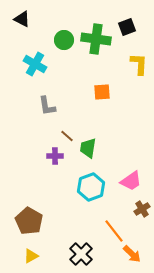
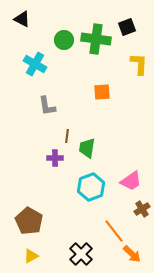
brown line: rotated 56 degrees clockwise
green trapezoid: moved 1 px left
purple cross: moved 2 px down
